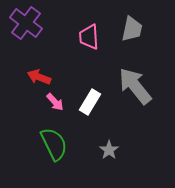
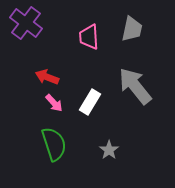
red arrow: moved 8 px right
pink arrow: moved 1 px left, 1 px down
green semicircle: rotated 8 degrees clockwise
